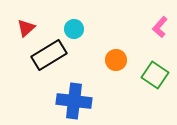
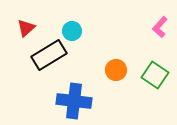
cyan circle: moved 2 px left, 2 px down
orange circle: moved 10 px down
